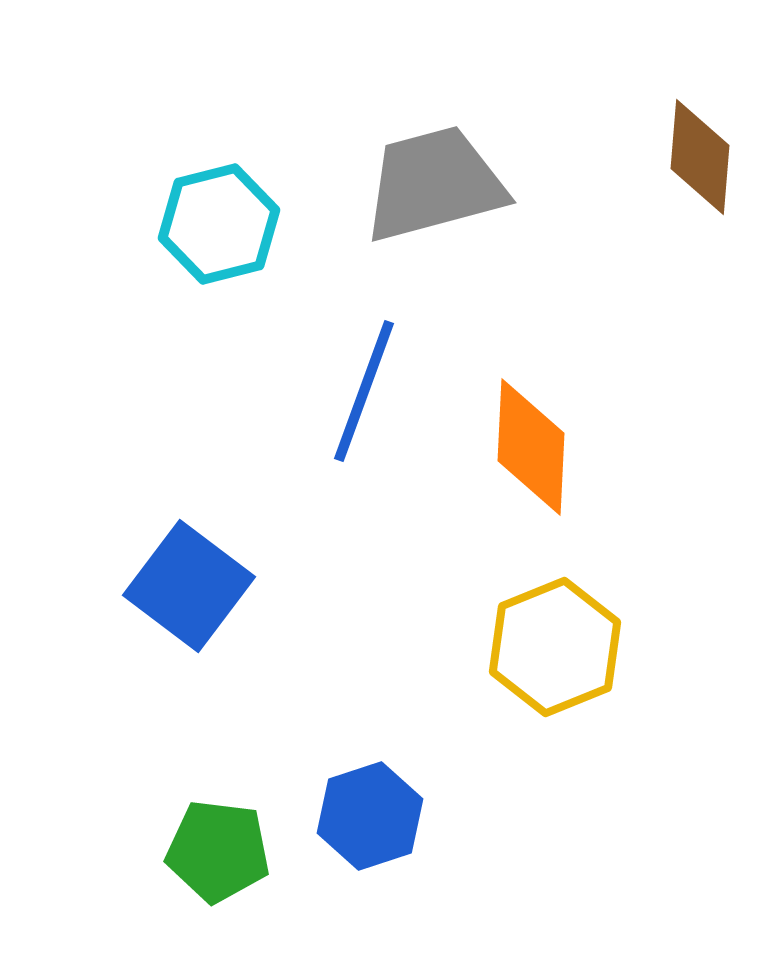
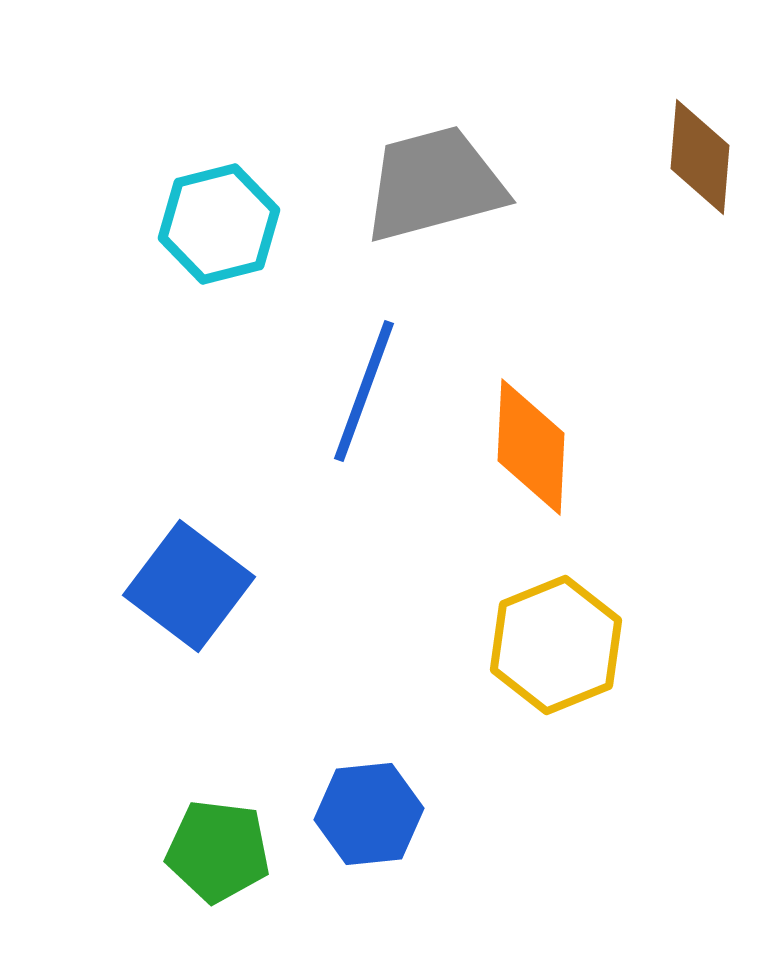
yellow hexagon: moved 1 px right, 2 px up
blue hexagon: moved 1 px left, 2 px up; rotated 12 degrees clockwise
